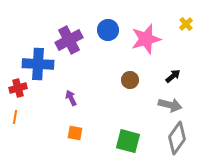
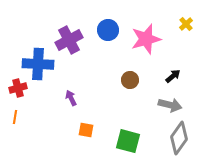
orange square: moved 11 px right, 3 px up
gray diamond: moved 2 px right
